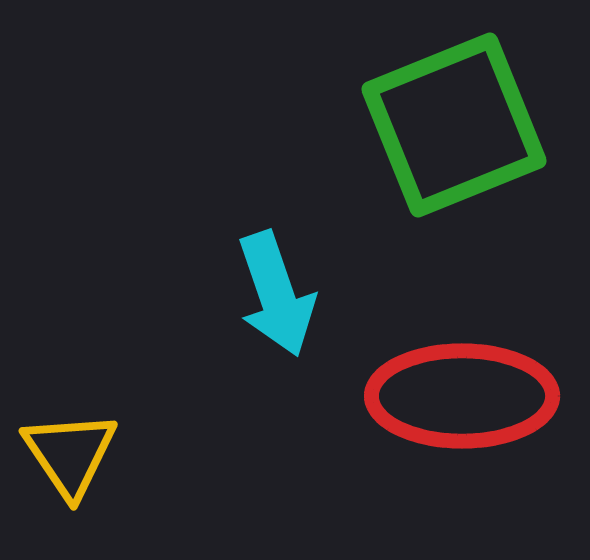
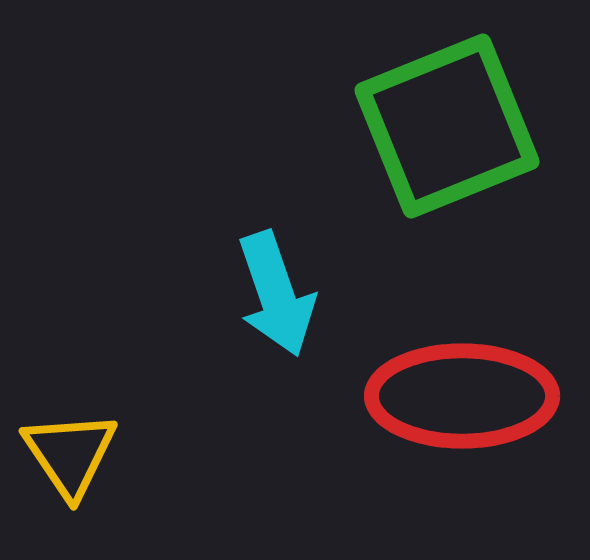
green square: moved 7 px left, 1 px down
